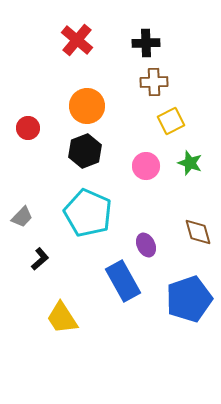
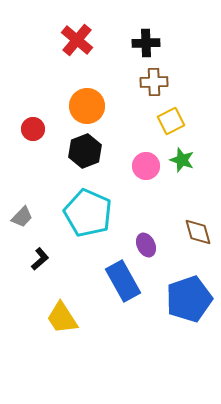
red circle: moved 5 px right, 1 px down
green star: moved 8 px left, 3 px up
